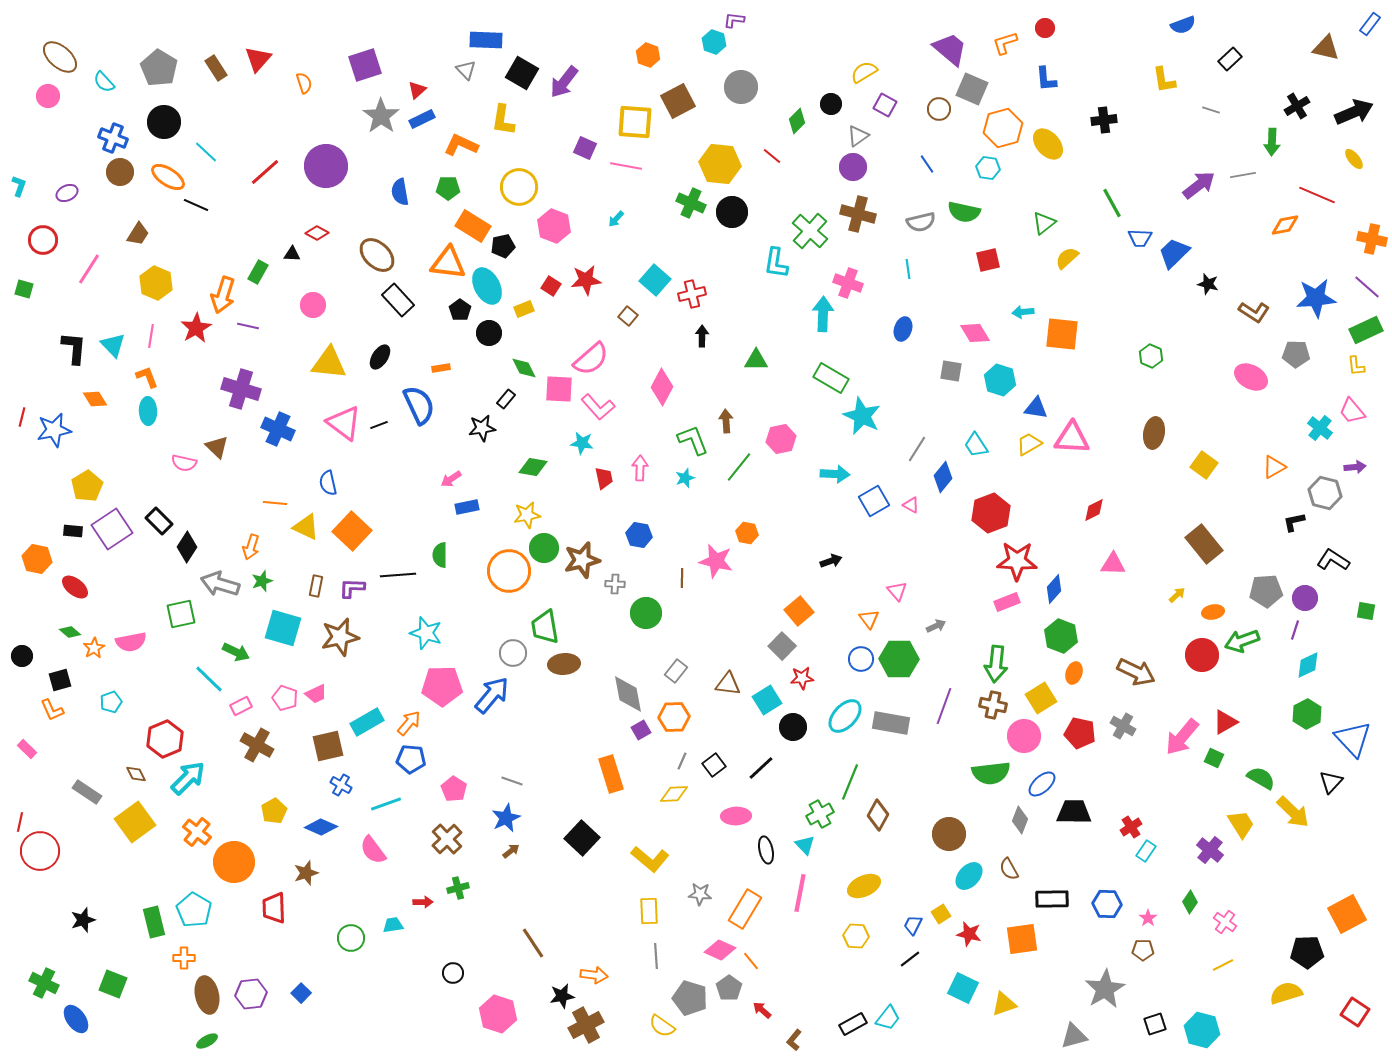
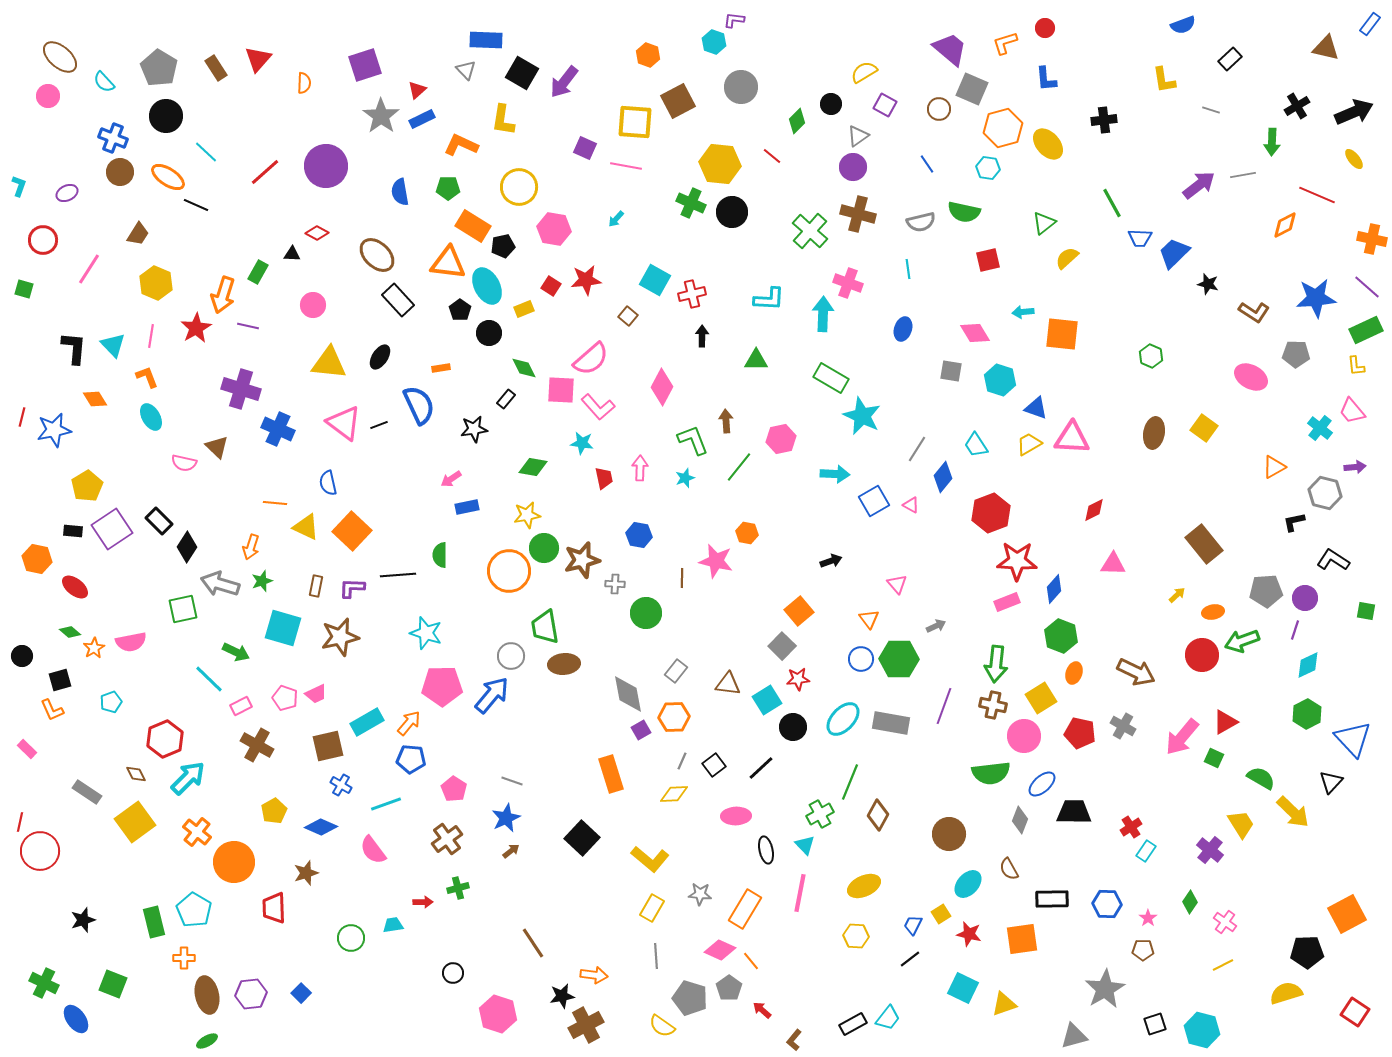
orange semicircle at (304, 83): rotated 20 degrees clockwise
black circle at (164, 122): moved 2 px right, 6 px up
orange diamond at (1285, 225): rotated 16 degrees counterclockwise
pink hexagon at (554, 226): moved 3 px down; rotated 12 degrees counterclockwise
cyan L-shape at (776, 263): moved 7 px left, 36 px down; rotated 96 degrees counterclockwise
cyan square at (655, 280): rotated 12 degrees counterclockwise
pink square at (559, 389): moved 2 px right, 1 px down
blue triangle at (1036, 408): rotated 10 degrees clockwise
cyan ellipse at (148, 411): moved 3 px right, 6 px down; rotated 28 degrees counterclockwise
black star at (482, 428): moved 8 px left, 1 px down
yellow square at (1204, 465): moved 37 px up
pink triangle at (897, 591): moved 7 px up
green square at (181, 614): moved 2 px right, 5 px up
gray circle at (513, 653): moved 2 px left, 3 px down
red star at (802, 678): moved 4 px left, 1 px down
cyan ellipse at (845, 716): moved 2 px left, 3 px down
brown cross at (447, 839): rotated 8 degrees clockwise
cyan ellipse at (969, 876): moved 1 px left, 8 px down
yellow rectangle at (649, 911): moved 3 px right, 3 px up; rotated 32 degrees clockwise
